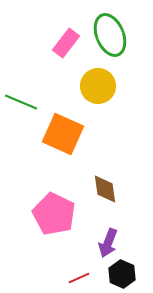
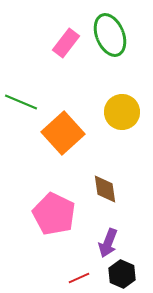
yellow circle: moved 24 px right, 26 px down
orange square: moved 1 px up; rotated 24 degrees clockwise
